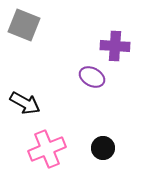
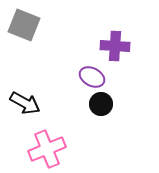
black circle: moved 2 px left, 44 px up
